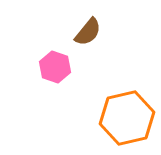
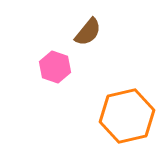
orange hexagon: moved 2 px up
